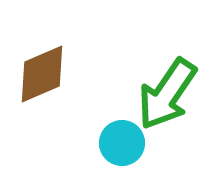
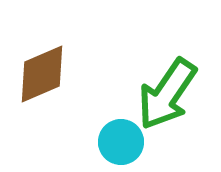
cyan circle: moved 1 px left, 1 px up
